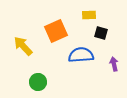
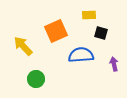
green circle: moved 2 px left, 3 px up
